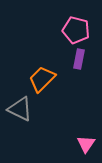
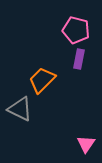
orange trapezoid: moved 1 px down
